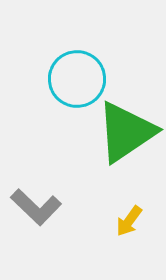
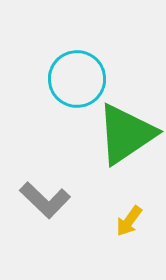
green triangle: moved 2 px down
gray L-shape: moved 9 px right, 7 px up
